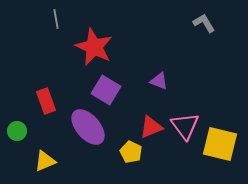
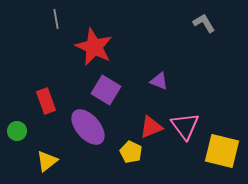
yellow square: moved 2 px right, 7 px down
yellow triangle: moved 2 px right; rotated 15 degrees counterclockwise
